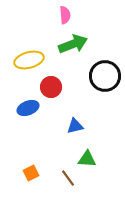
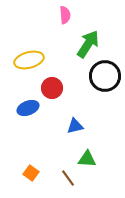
green arrow: moved 15 px right; rotated 36 degrees counterclockwise
red circle: moved 1 px right, 1 px down
orange square: rotated 28 degrees counterclockwise
